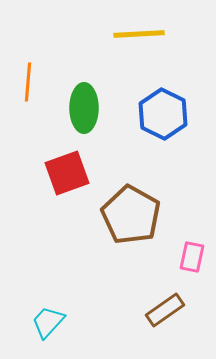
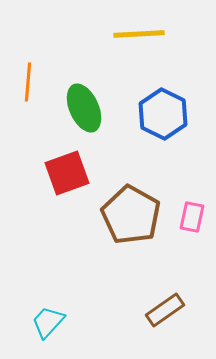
green ellipse: rotated 24 degrees counterclockwise
pink rectangle: moved 40 px up
